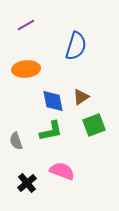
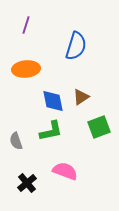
purple line: rotated 42 degrees counterclockwise
green square: moved 5 px right, 2 px down
pink semicircle: moved 3 px right
